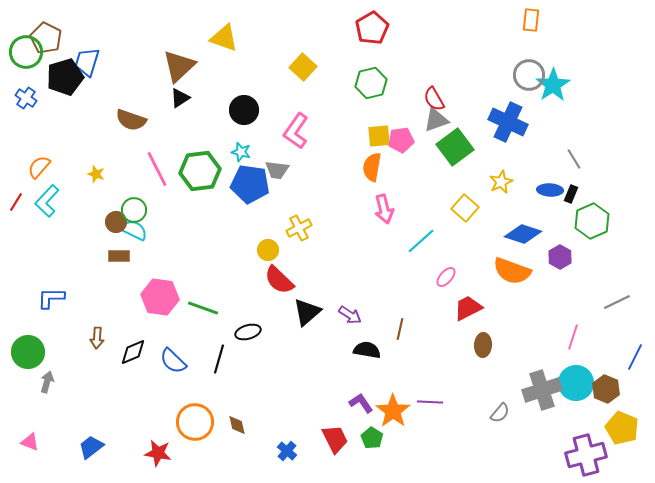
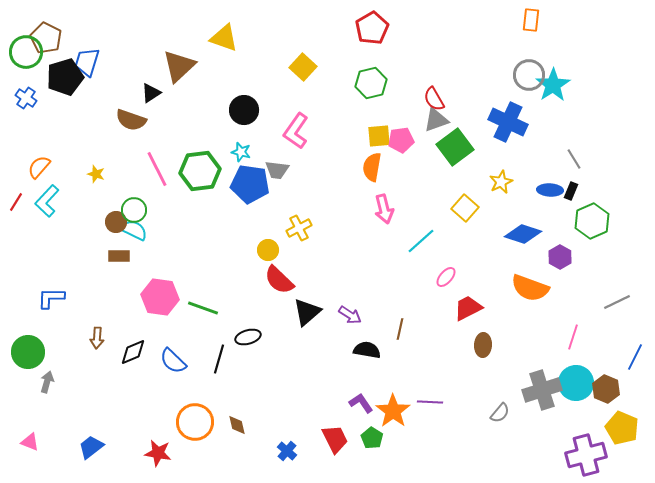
black triangle at (180, 98): moved 29 px left, 5 px up
black rectangle at (571, 194): moved 3 px up
orange semicircle at (512, 271): moved 18 px right, 17 px down
black ellipse at (248, 332): moved 5 px down
